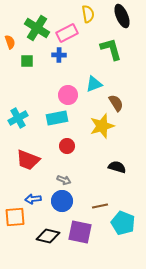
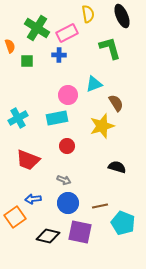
orange semicircle: moved 4 px down
green L-shape: moved 1 px left, 1 px up
blue circle: moved 6 px right, 2 px down
orange square: rotated 30 degrees counterclockwise
